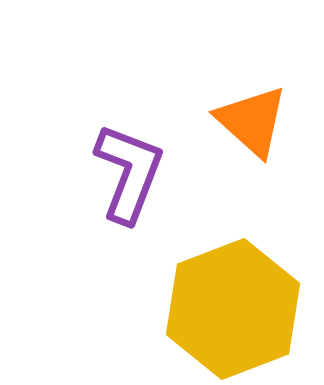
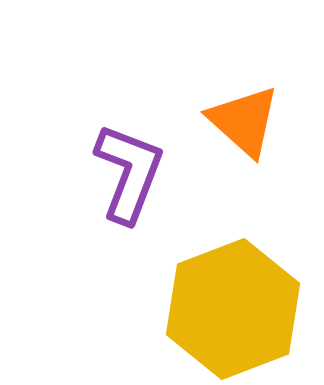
orange triangle: moved 8 px left
